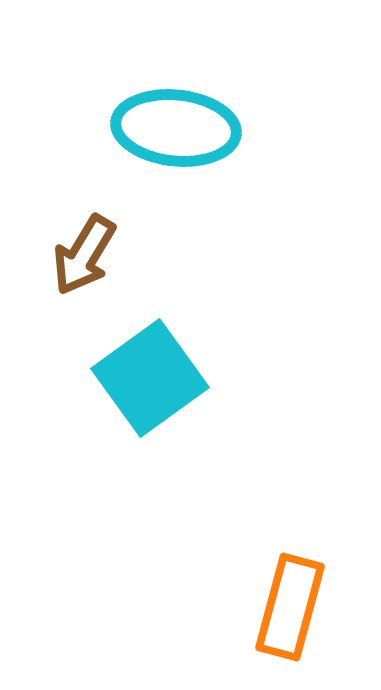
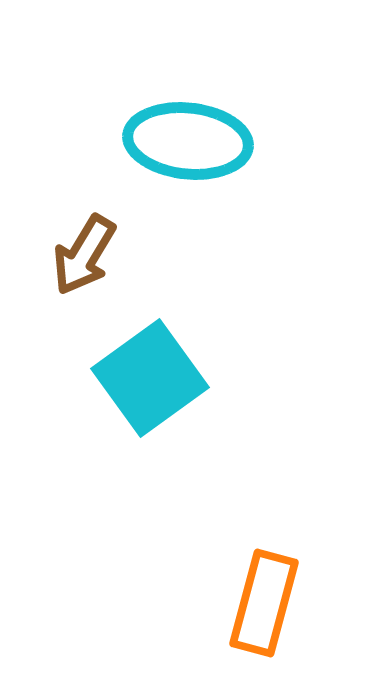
cyan ellipse: moved 12 px right, 13 px down
orange rectangle: moved 26 px left, 4 px up
